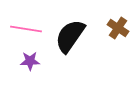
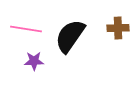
brown cross: rotated 35 degrees counterclockwise
purple star: moved 4 px right
